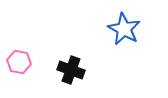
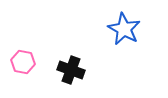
pink hexagon: moved 4 px right
